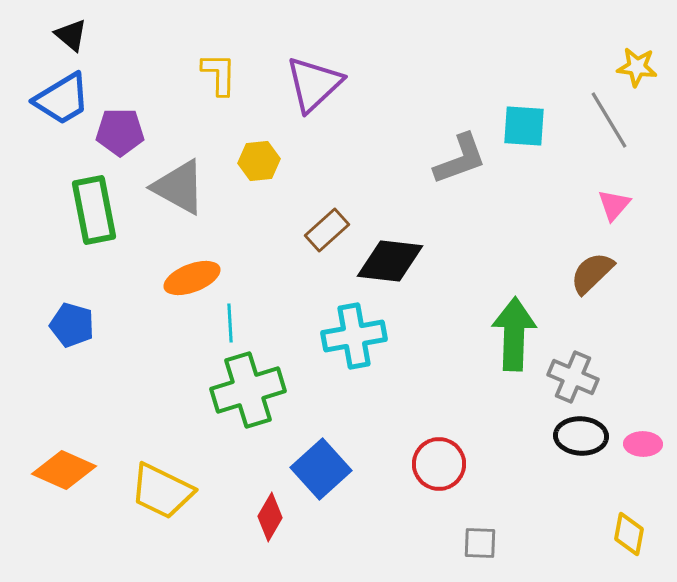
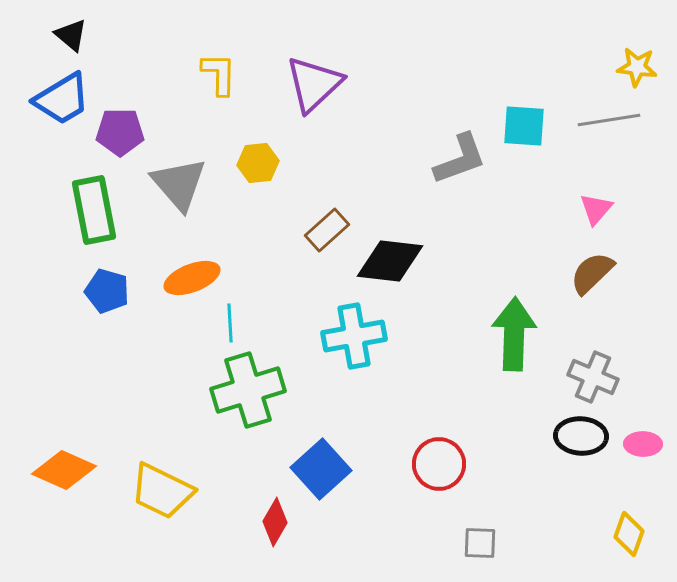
gray line: rotated 68 degrees counterclockwise
yellow hexagon: moved 1 px left, 2 px down
gray triangle: moved 3 px up; rotated 20 degrees clockwise
pink triangle: moved 18 px left, 4 px down
blue pentagon: moved 35 px right, 34 px up
gray cross: moved 20 px right
red diamond: moved 5 px right, 5 px down
yellow diamond: rotated 9 degrees clockwise
